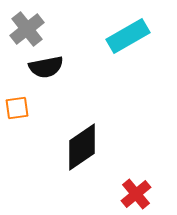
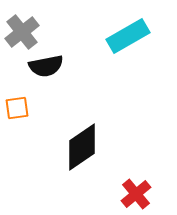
gray cross: moved 5 px left, 3 px down
black semicircle: moved 1 px up
